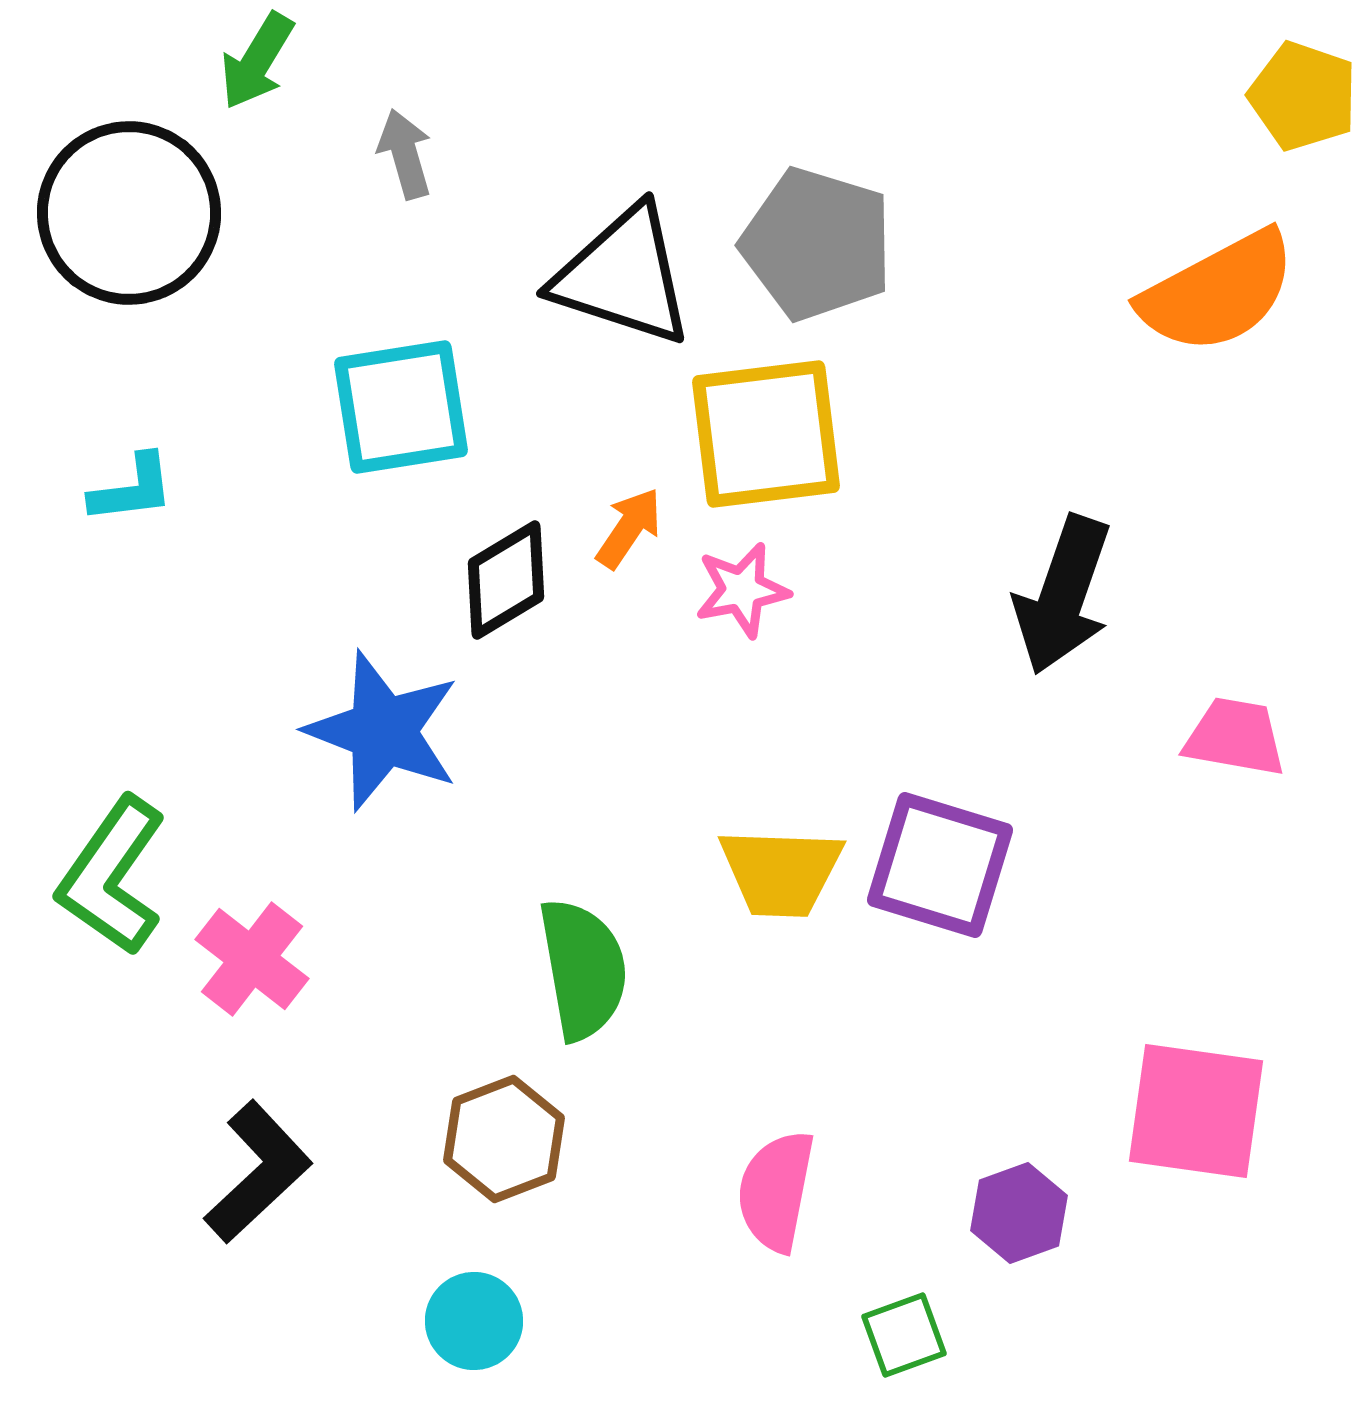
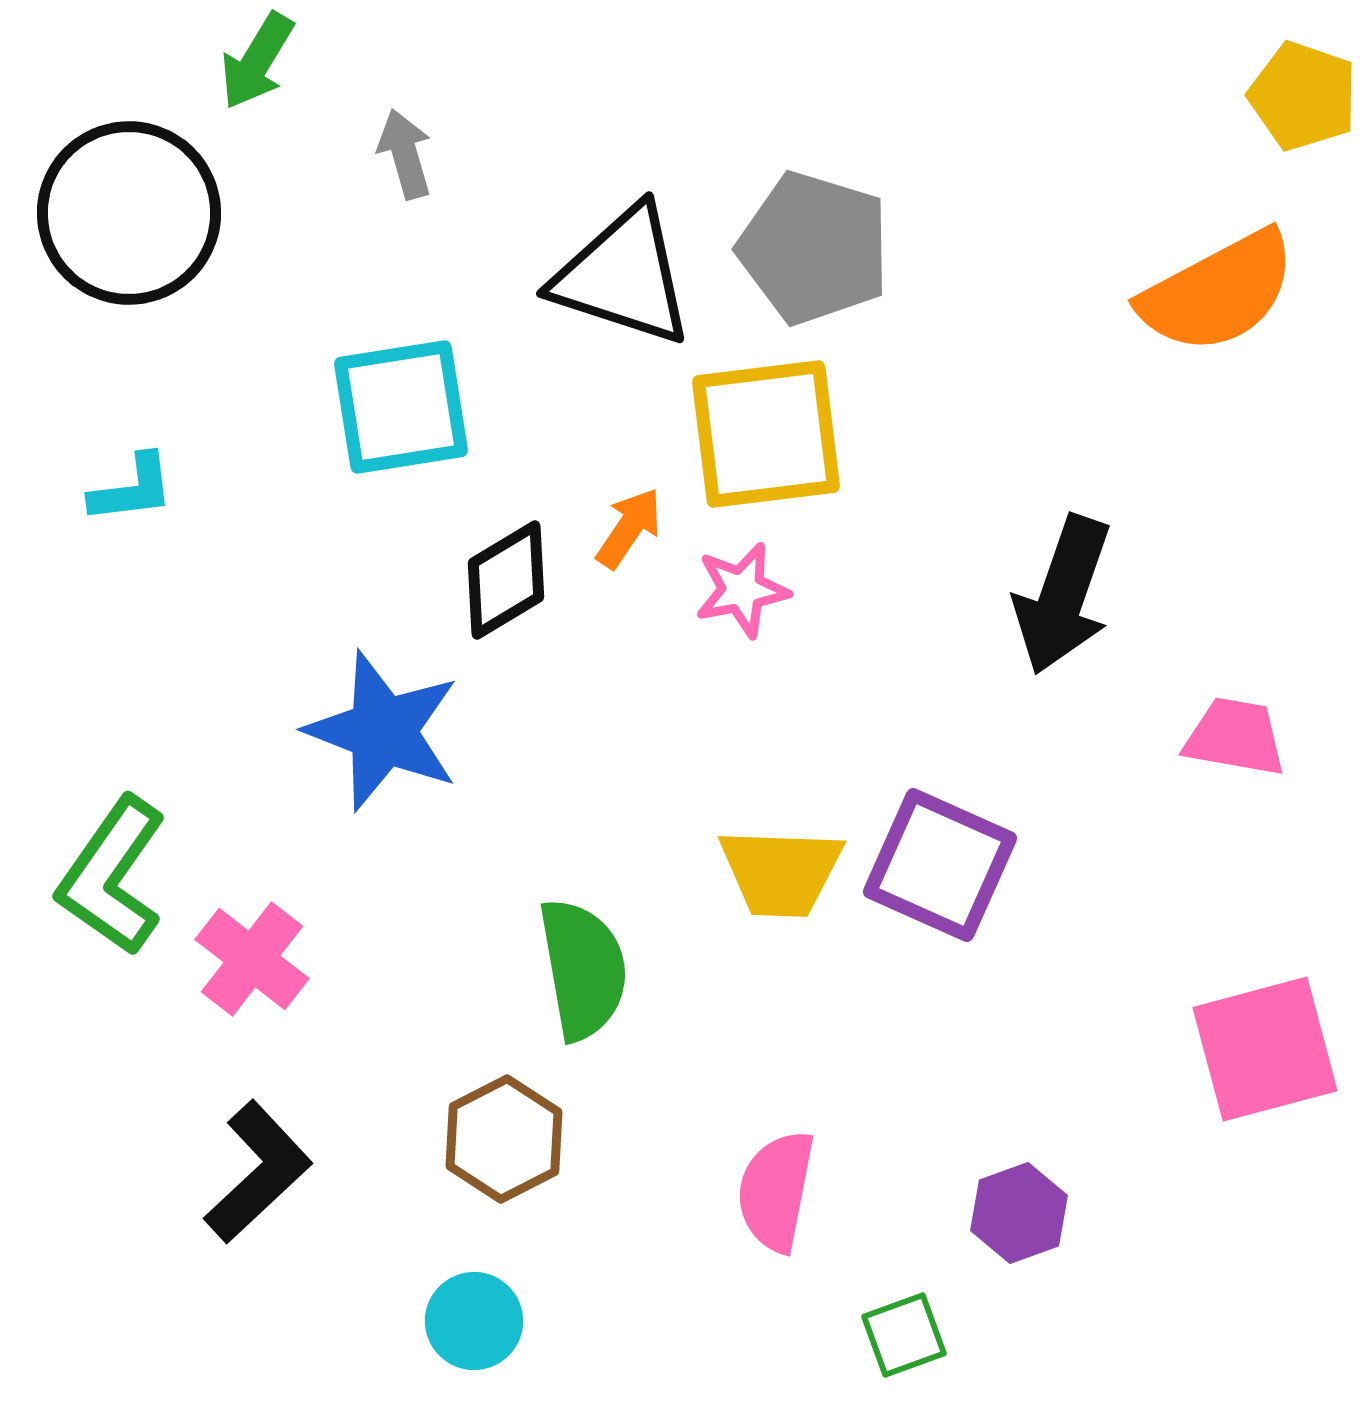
gray pentagon: moved 3 px left, 4 px down
purple square: rotated 7 degrees clockwise
pink square: moved 69 px right, 62 px up; rotated 23 degrees counterclockwise
brown hexagon: rotated 6 degrees counterclockwise
